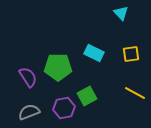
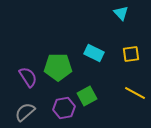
gray semicircle: moved 4 px left; rotated 20 degrees counterclockwise
